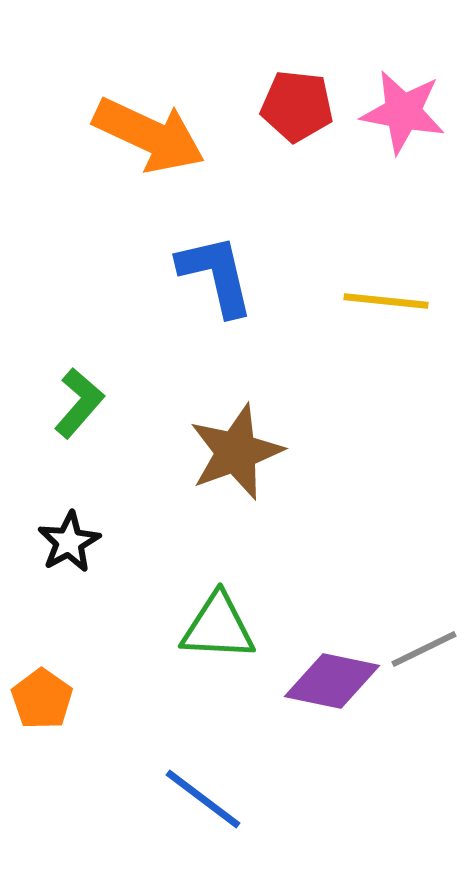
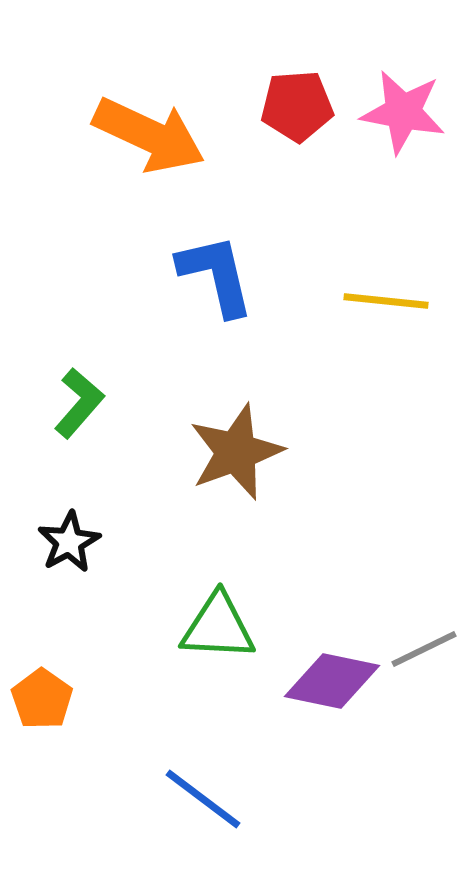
red pentagon: rotated 10 degrees counterclockwise
